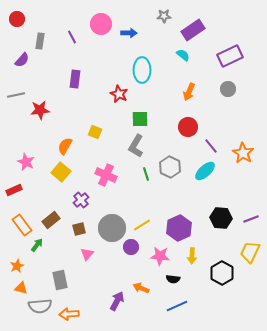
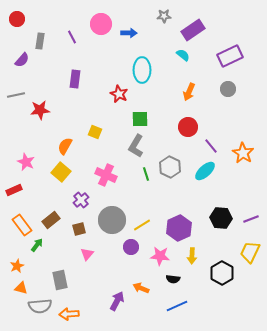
gray circle at (112, 228): moved 8 px up
